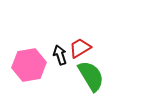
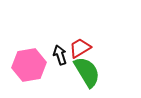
green semicircle: moved 4 px left, 4 px up
